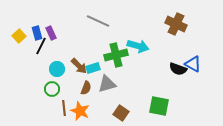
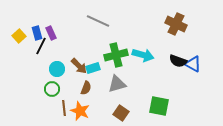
cyan arrow: moved 5 px right, 9 px down
black semicircle: moved 8 px up
gray triangle: moved 10 px right
